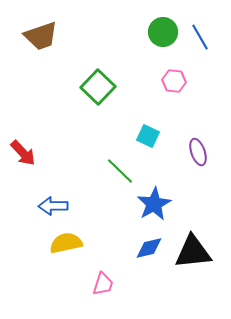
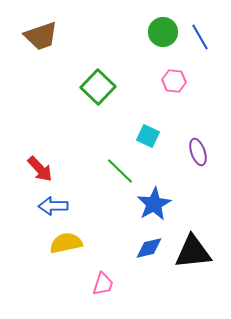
red arrow: moved 17 px right, 16 px down
